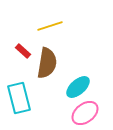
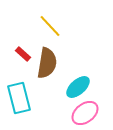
yellow line: rotated 65 degrees clockwise
red rectangle: moved 3 px down
